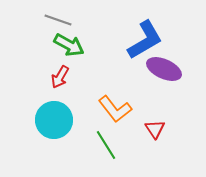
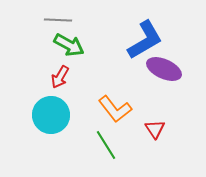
gray line: rotated 16 degrees counterclockwise
cyan circle: moved 3 px left, 5 px up
